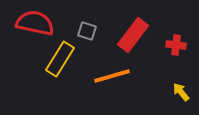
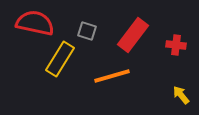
yellow arrow: moved 3 px down
